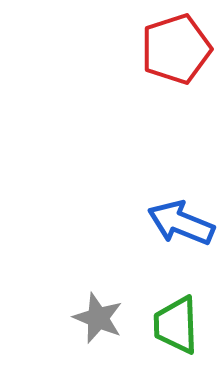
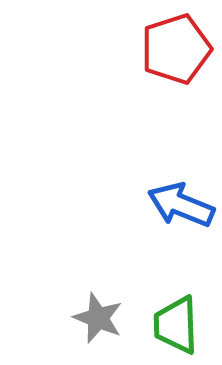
blue arrow: moved 18 px up
